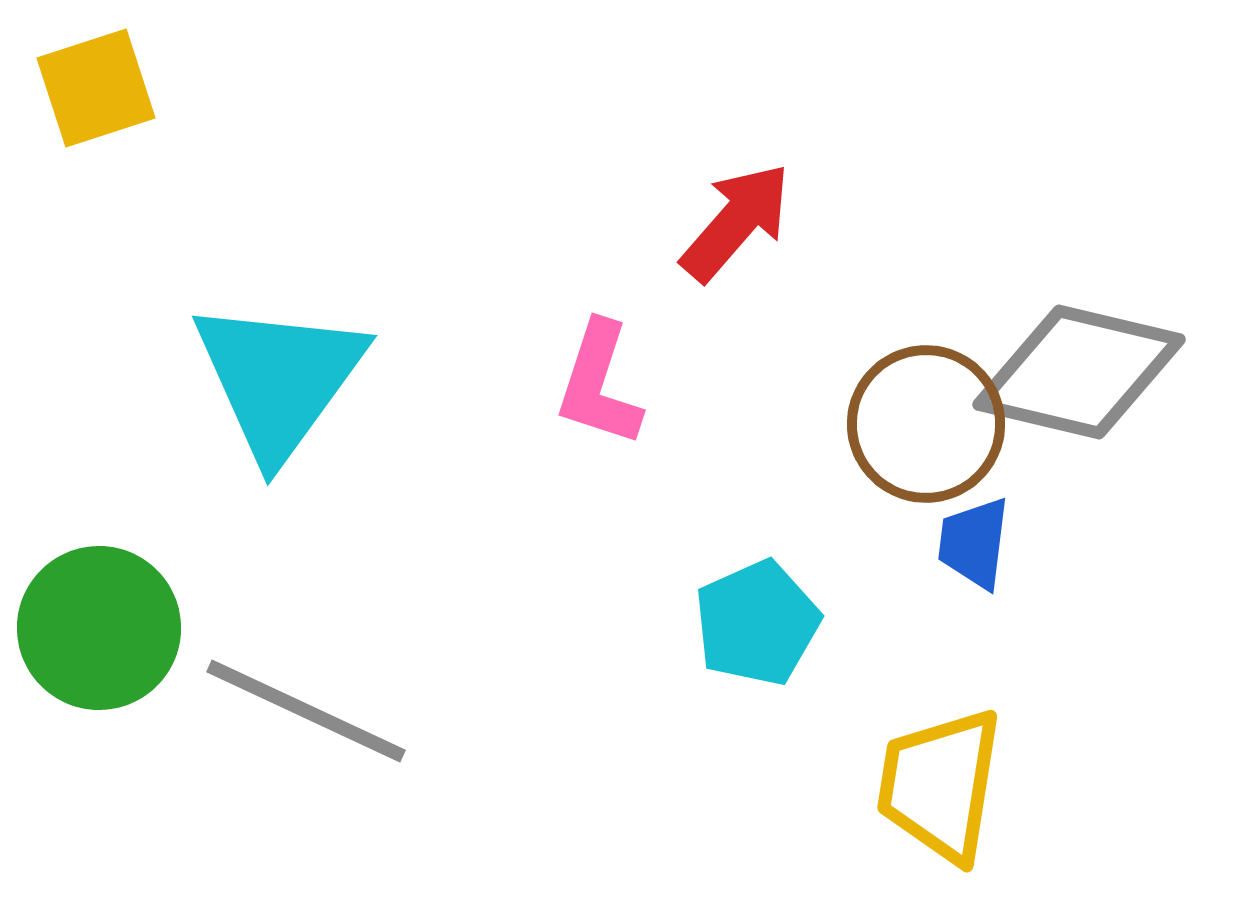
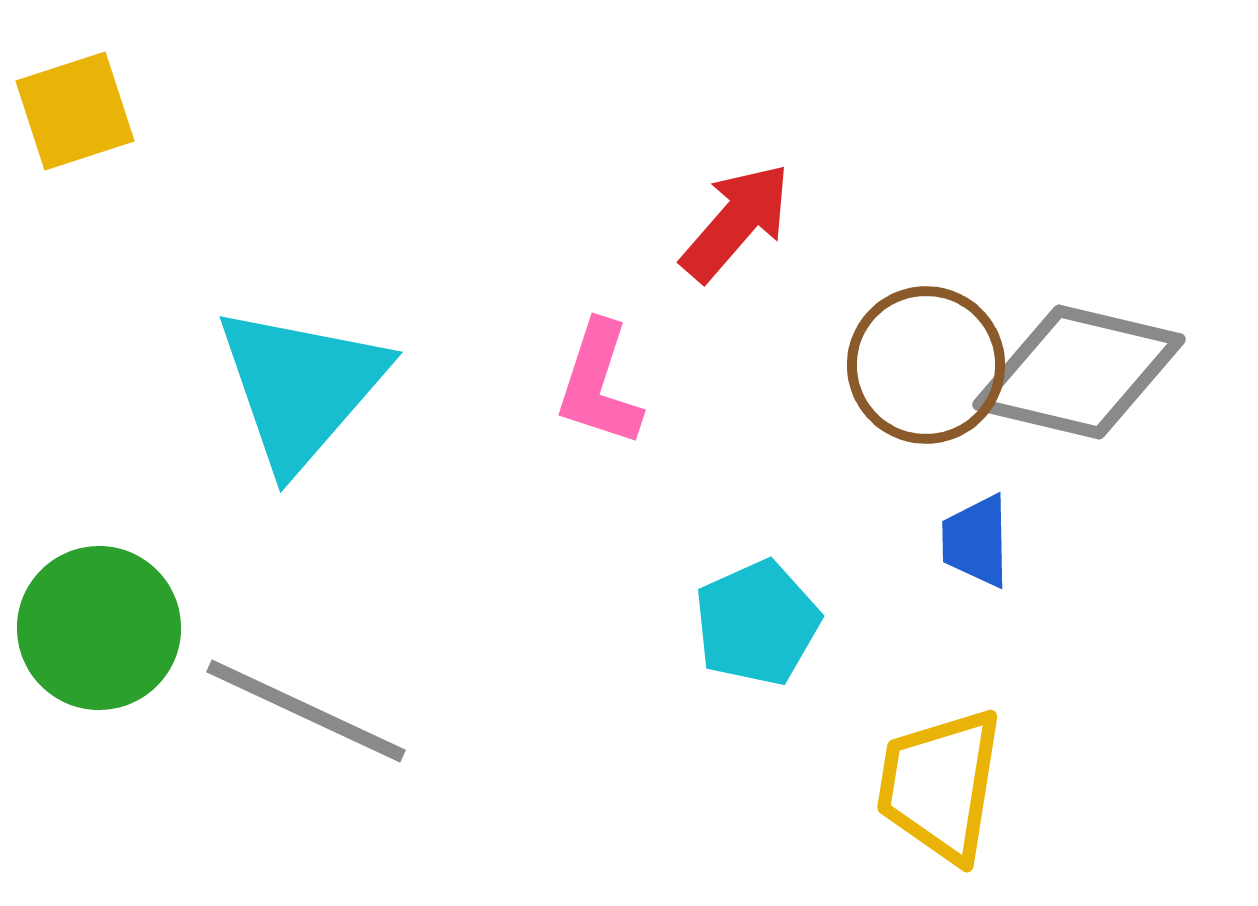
yellow square: moved 21 px left, 23 px down
cyan triangle: moved 22 px right, 8 px down; rotated 5 degrees clockwise
brown circle: moved 59 px up
blue trapezoid: moved 2 px right, 2 px up; rotated 8 degrees counterclockwise
